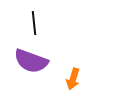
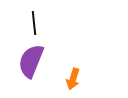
purple semicircle: rotated 92 degrees clockwise
